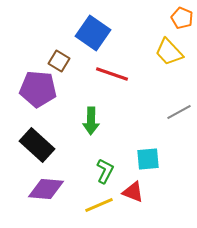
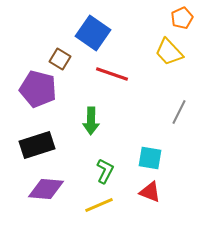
orange pentagon: rotated 25 degrees clockwise
brown square: moved 1 px right, 2 px up
purple pentagon: rotated 9 degrees clockwise
gray line: rotated 35 degrees counterclockwise
black rectangle: rotated 60 degrees counterclockwise
cyan square: moved 2 px right, 1 px up; rotated 15 degrees clockwise
red triangle: moved 17 px right
